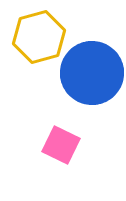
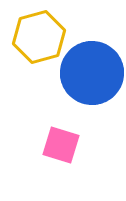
pink square: rotated 9 degrees counterclockwise
